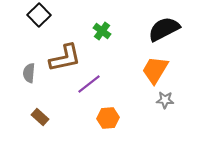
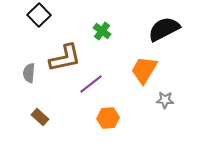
orange trapezoid: moved 11 px left
purple line: moved 2 px right
